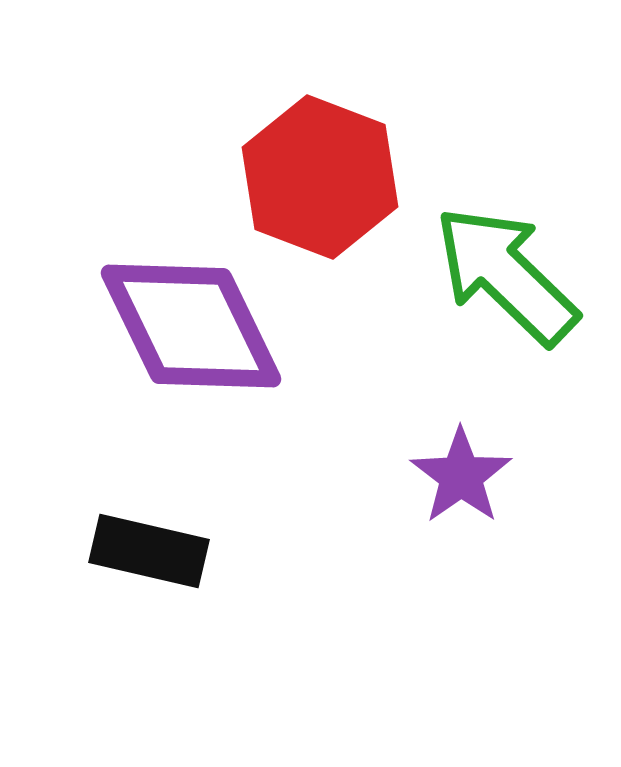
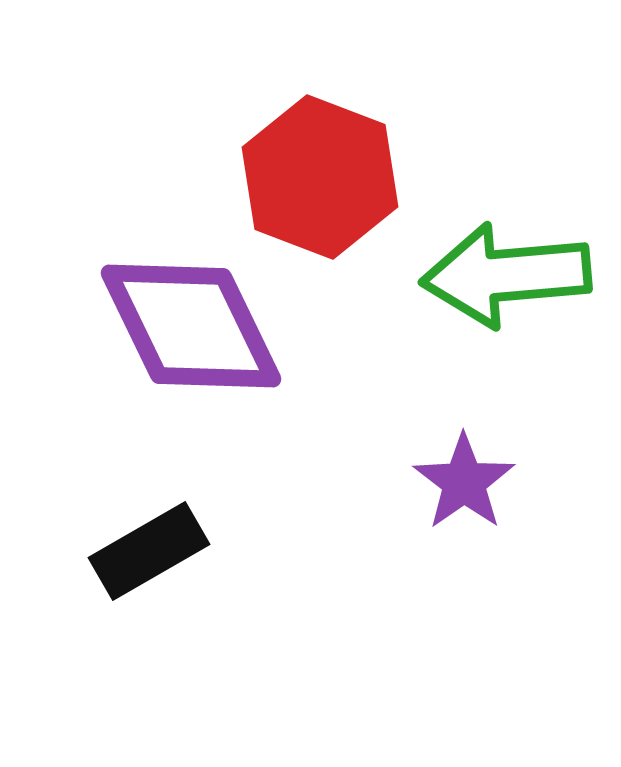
green arrow: rotated 49 degrees counterclockwise
purple star: moved 3 px right, 6 px down
black rectangle: rotated 43 degrees counterclockwise
